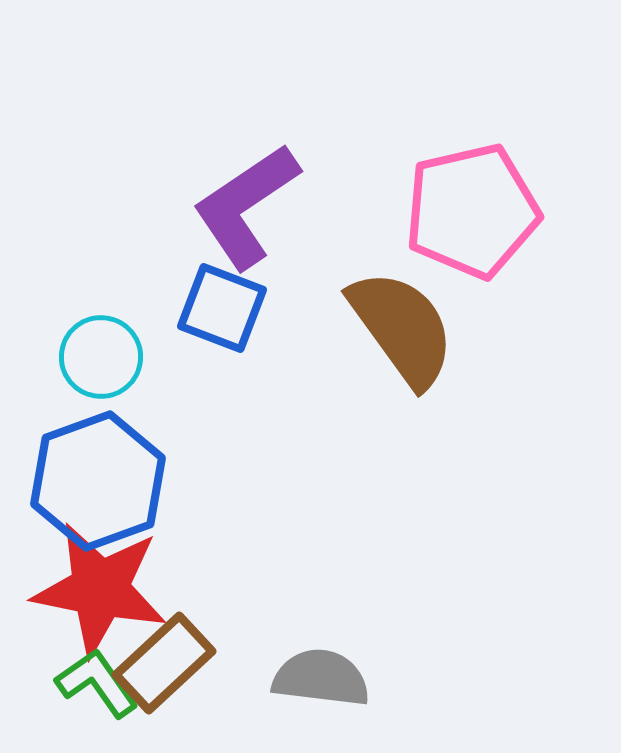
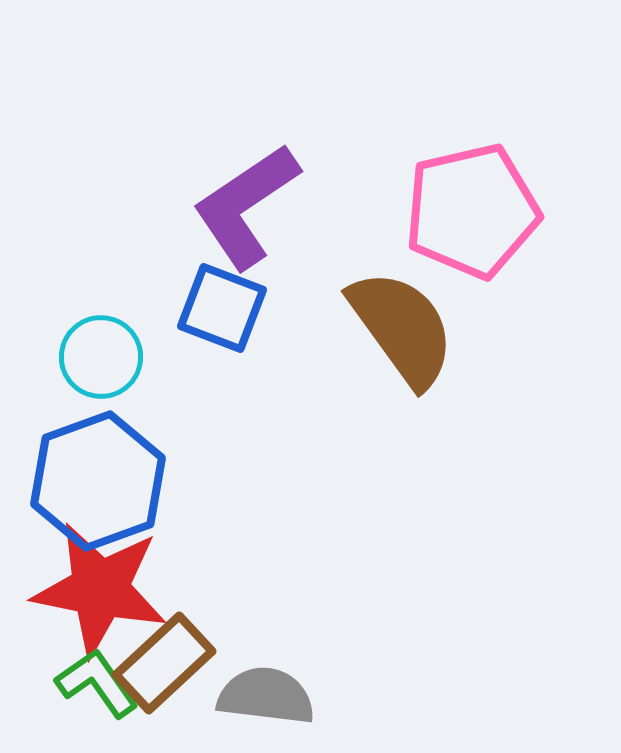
gray semicircle: moved 55 px left, 18 px down
